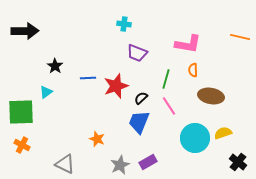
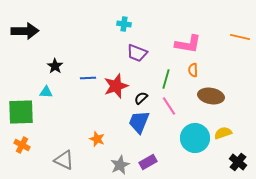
cyan triangle: rotated 40 degrees clockwise
gray triangle: moved 1 px left, 4 px up
